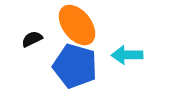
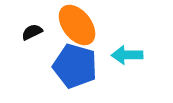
black semicircle: moved 7 px up
